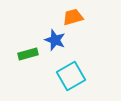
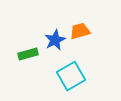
orange trapezoid: moved 7 px right, 14 px down
blue star: rotated 25 degrees clockwise
